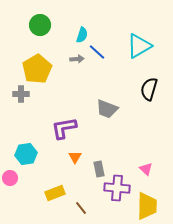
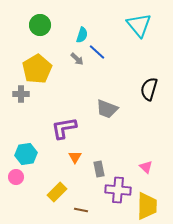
cyan triangle: moved 21 px up; rotated 40 degrees counterclockwise
gray arrow: rotated 48 degrees clockwise
pink triangle: moved 2 px up
pink circle: moved 6 px right, 1 px up
purple cross: moved 1 px right, 2 px down
yellow rectangle: moved 2 px right, 1 px up; rotated 24 degrees counterclockwise
brown line: moved 2 px down; rotated 40 degrees counterclockwise
